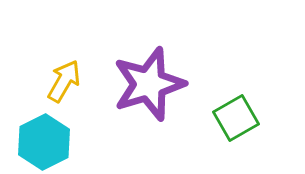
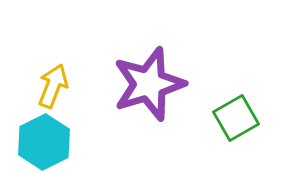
yellow arrow: moved 11 px left, 5 px down; rotated 9 degrees counterclockwise
